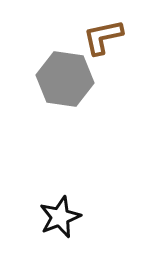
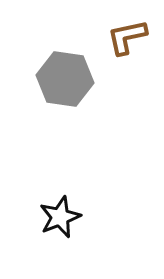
brown L-shape: moved 24 px right
